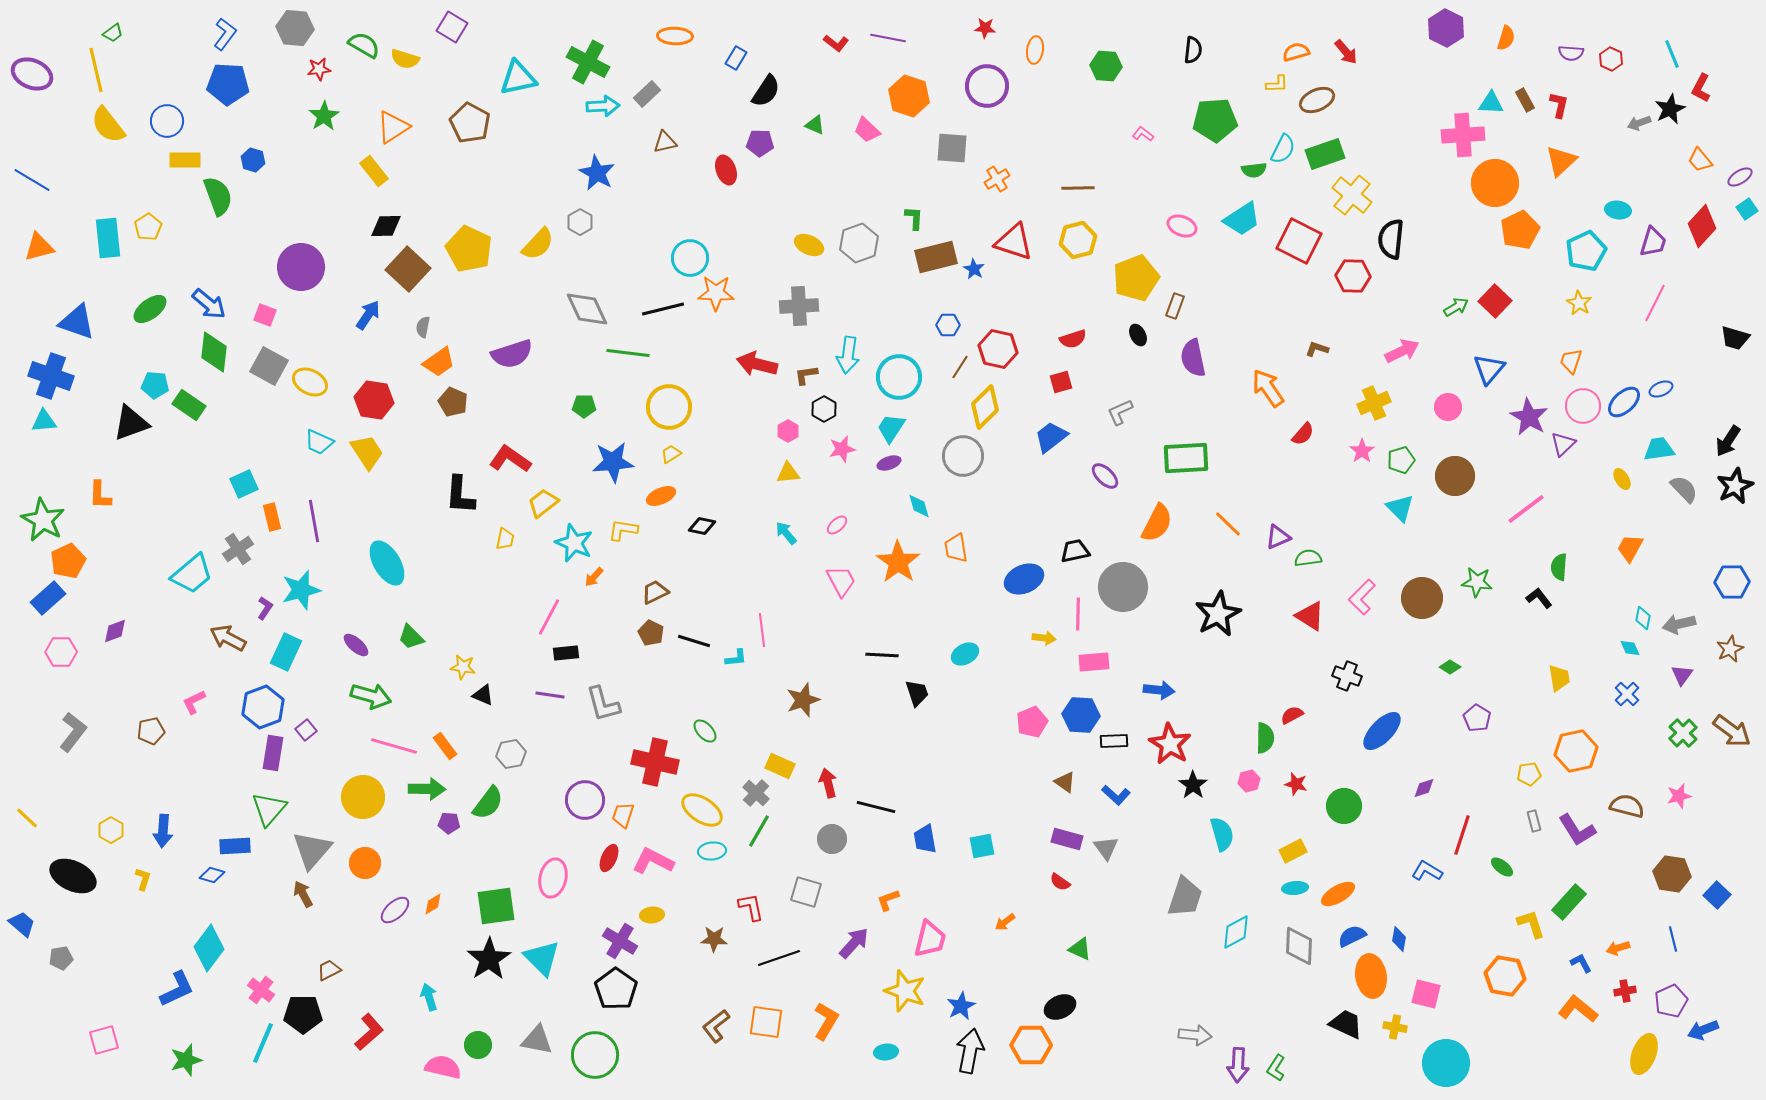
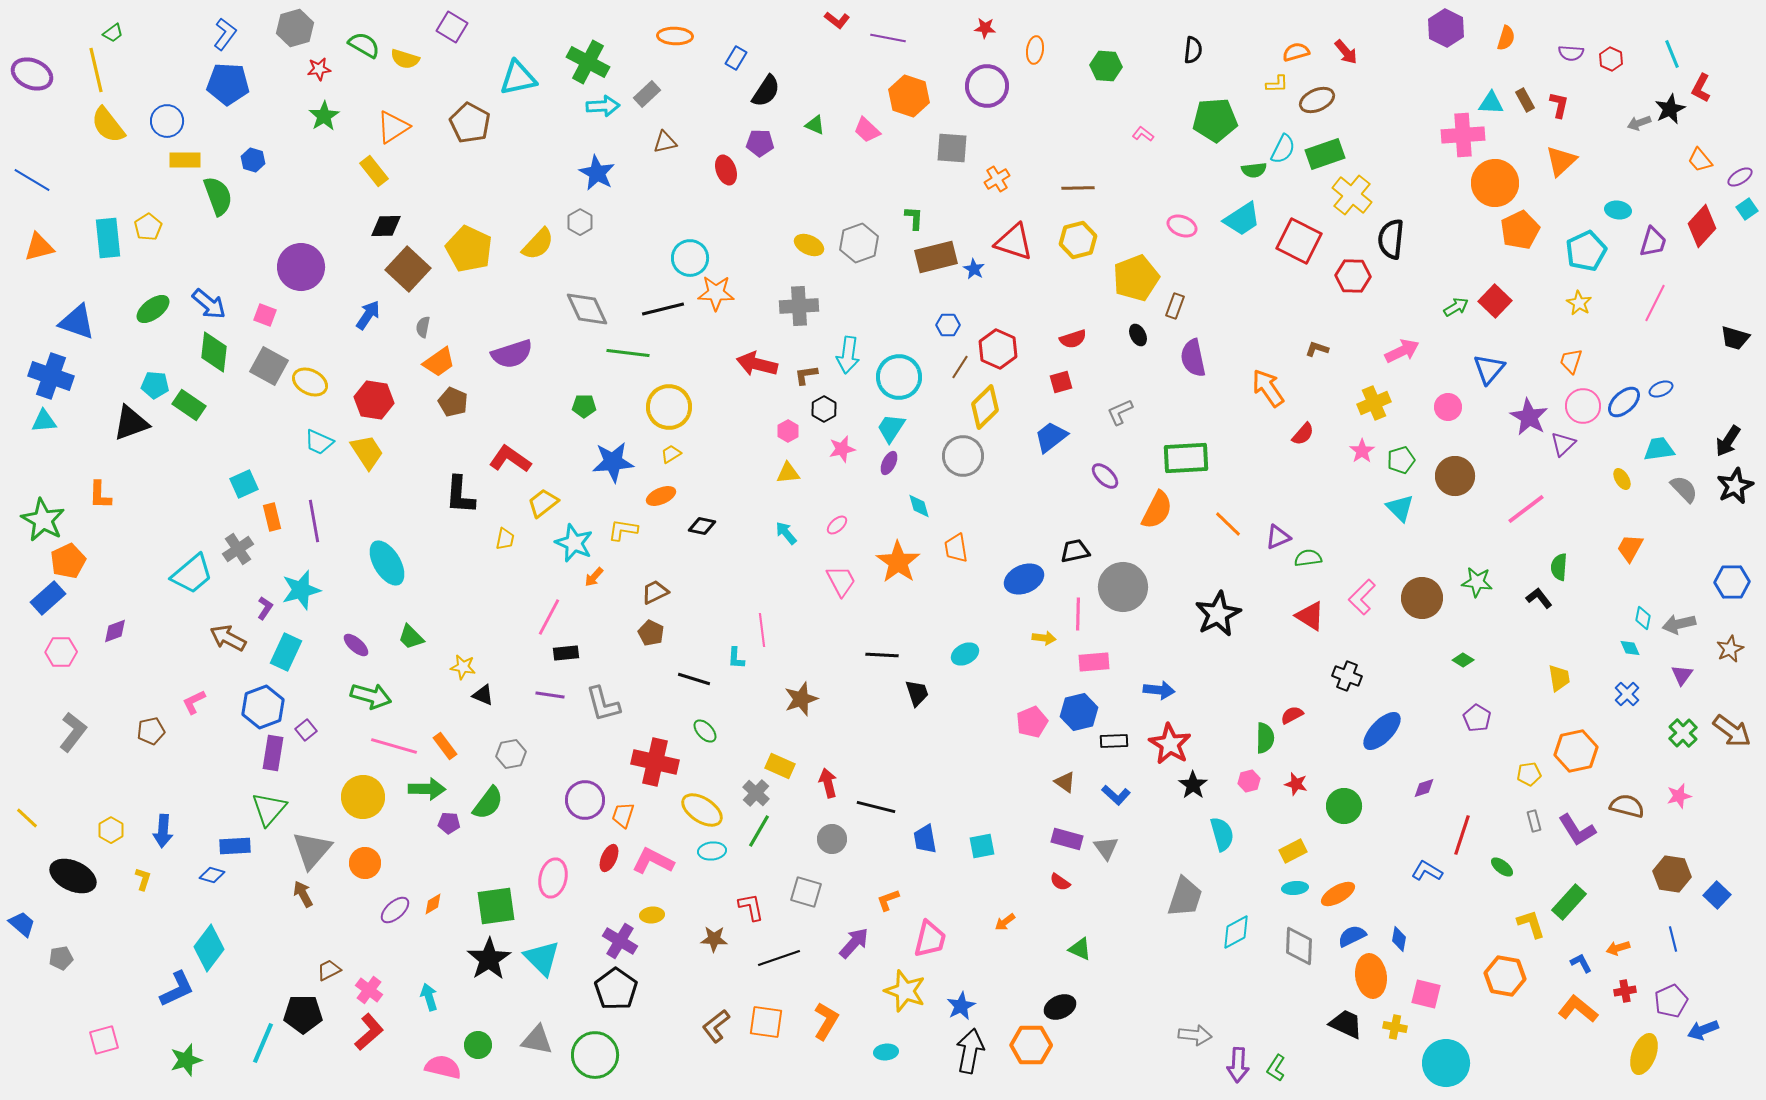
gray hexagon at (295, 28): rotated 21 degrees counterclockwise
red L-shape at (836, 43): moved 1 px right, 23 px up
green ellipse at (150, 309): moved 3 px right
red hexagon at (998, 349): rotated 12 degrees clockwise
purple ellipse at (889, 463): rotated 45 degrees counterclockwise
orange semicircle at (1157, 523): moved 13 px up
black line at (694, 641): moved 38 px down
cyan L-shape at (736, 658): rotated 100 degrees clockwise
green diamond at (1450, 667): moved 13 px right, 7 px up
brown star at (803, 700): moved 2 px left, 1 px up
blue hexagon at (1081, 715): moved 2 px left, 3 px up; rotated 18 degrees counterclockwise
pink cross at (261, 990): moved 108 px right
